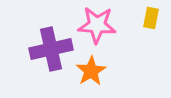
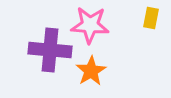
pink star: moved 7 px left
purple cross: moved 1 px left, 1 px down; rotated 18 degrees clockwise
